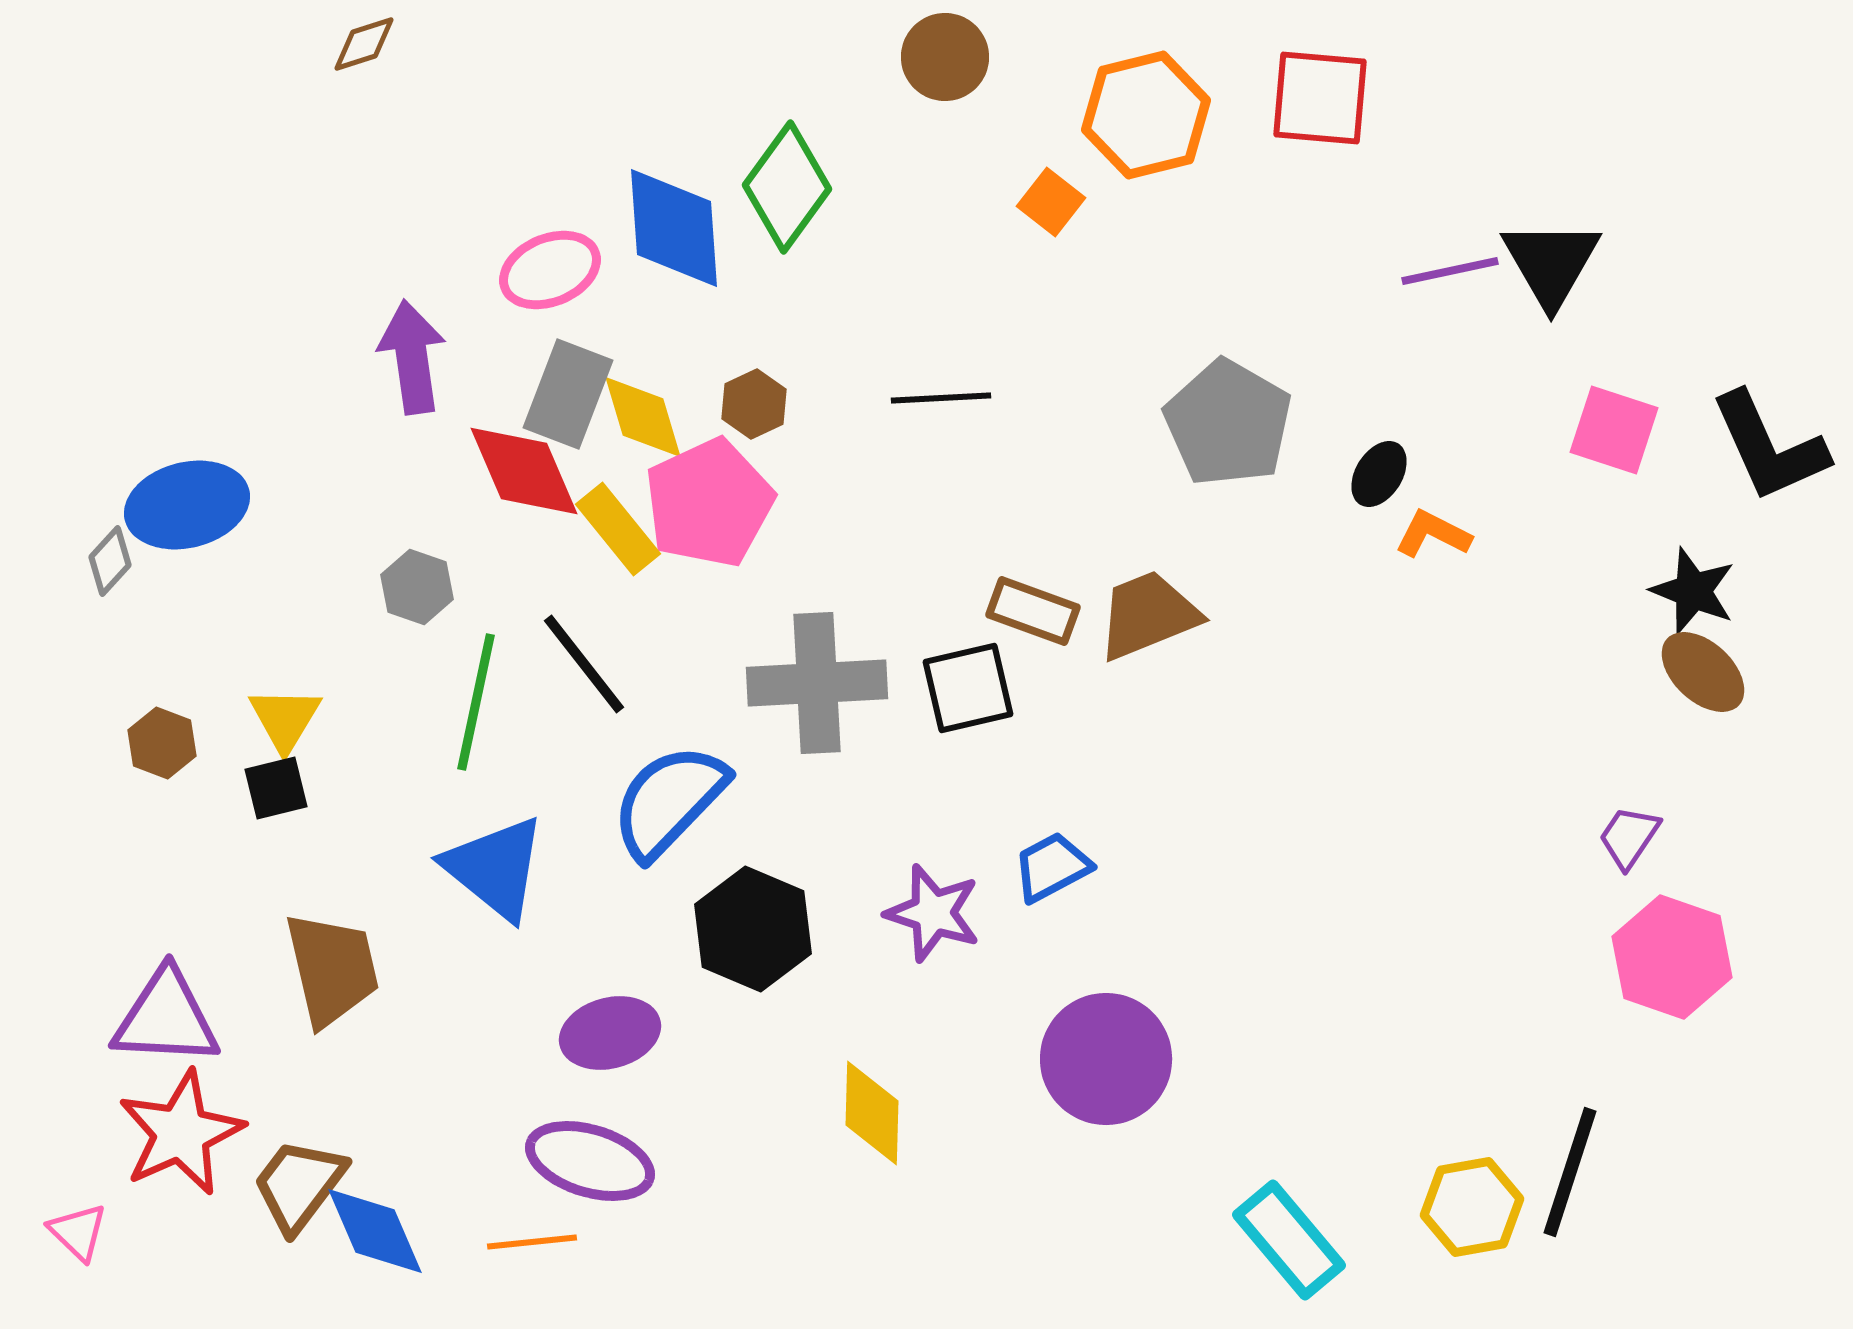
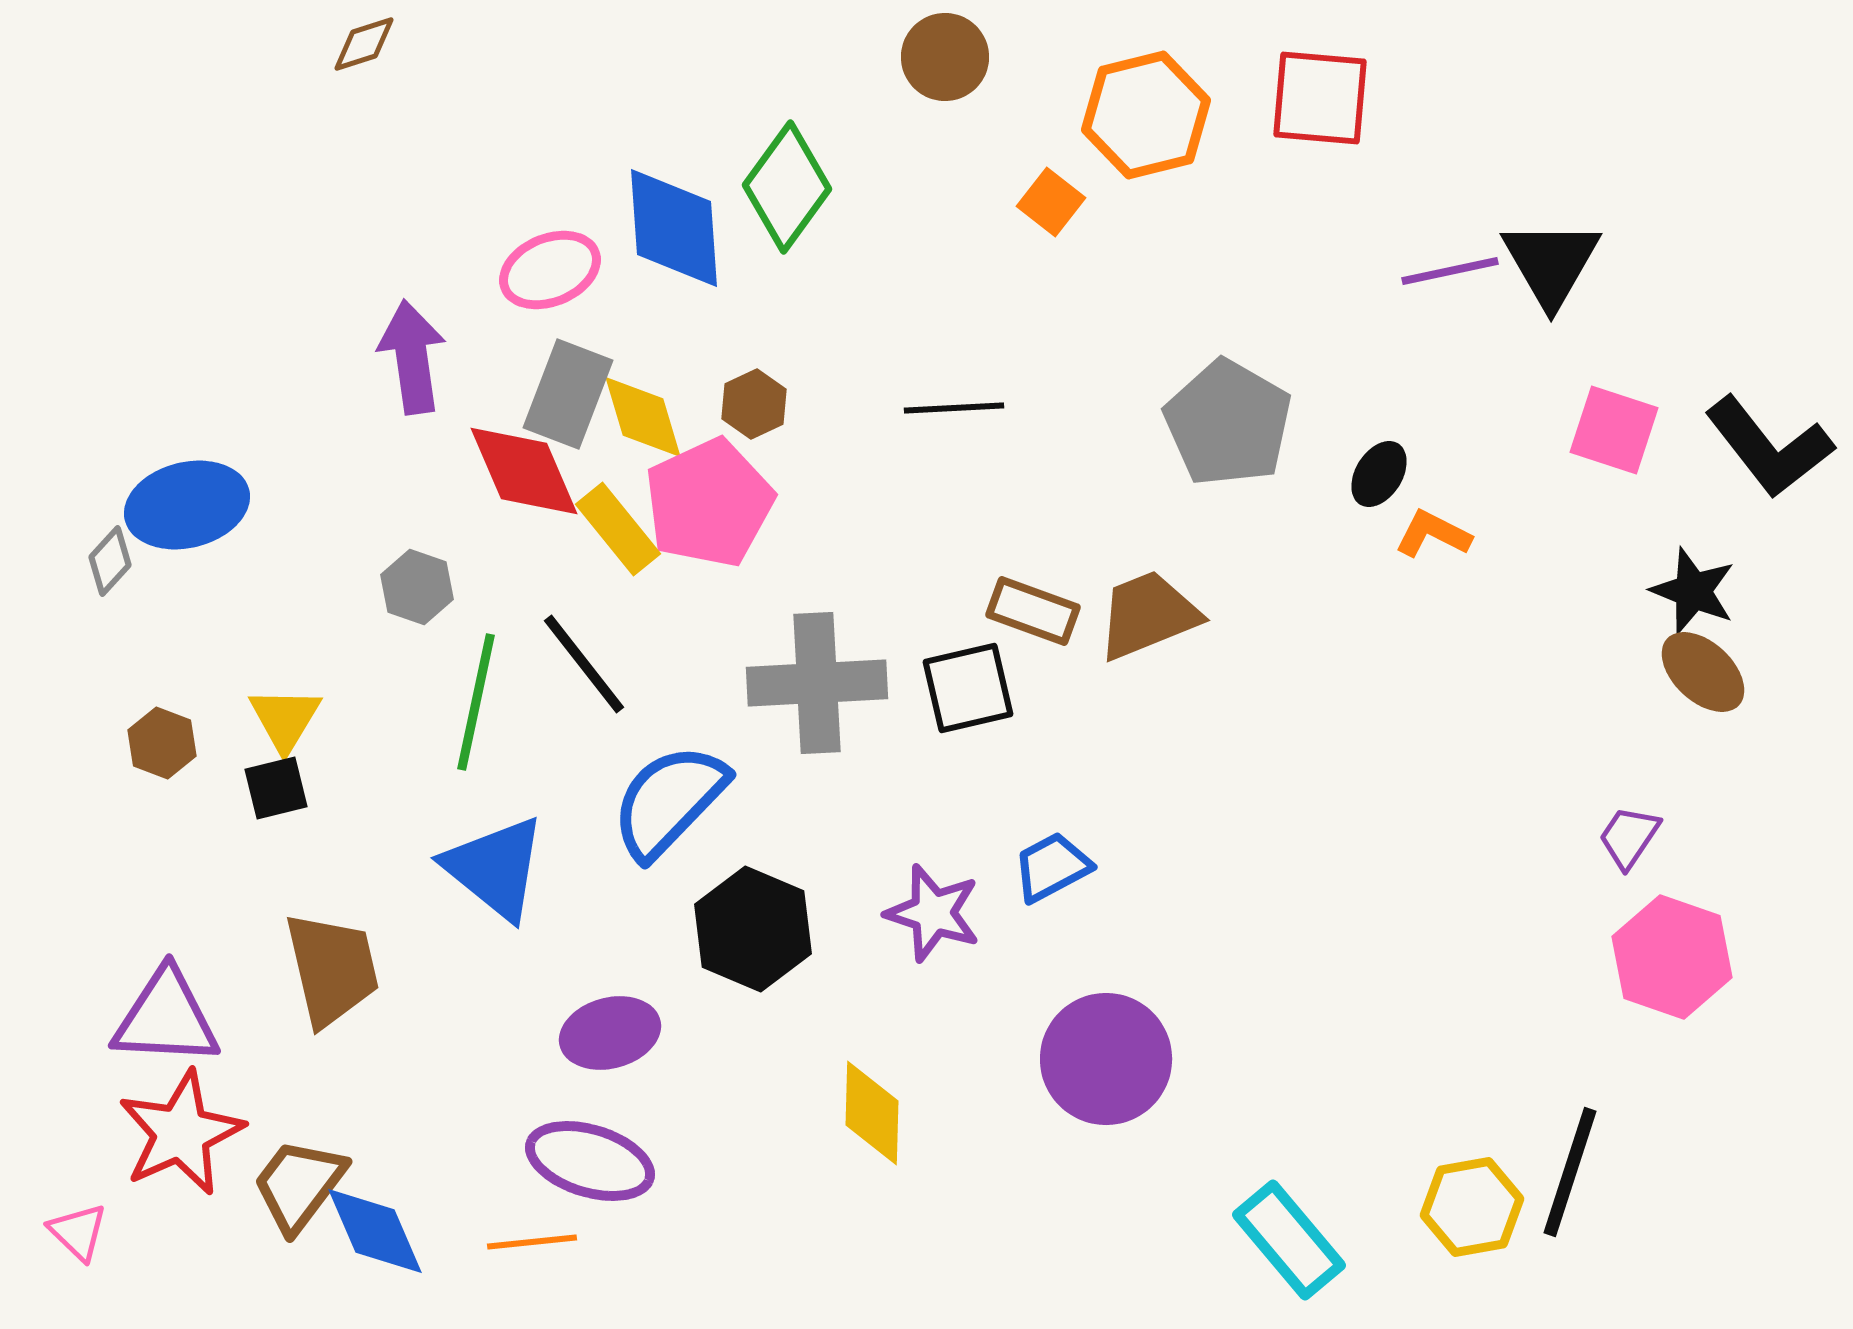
black line at (941, 398): moved 13 px right, 10 px down
black L-shape at (1769, 447): rotated 14 degrees counterclockwise
